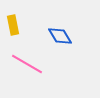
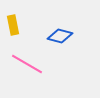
blue diamond: rotated 45 degrees counterclockwise
